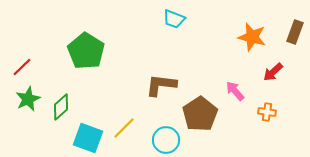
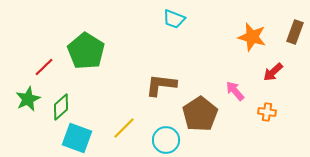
red line: moved 22 px right
cyan square: moved 11 px left
